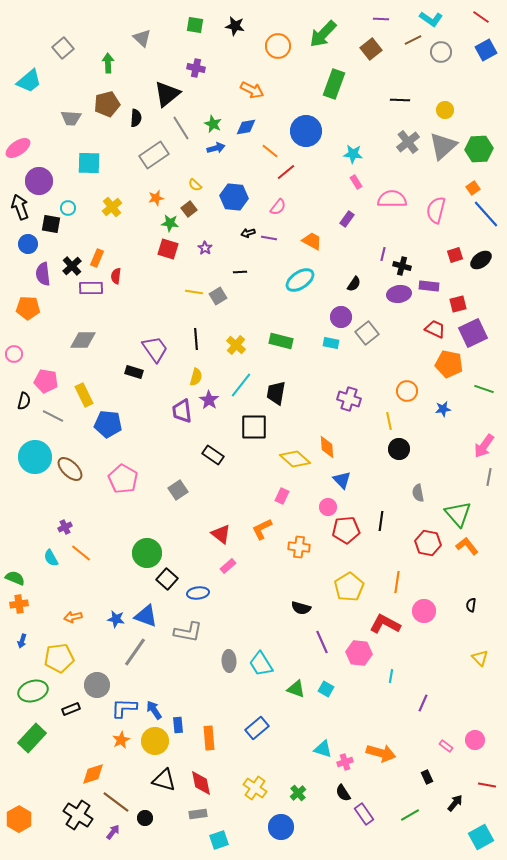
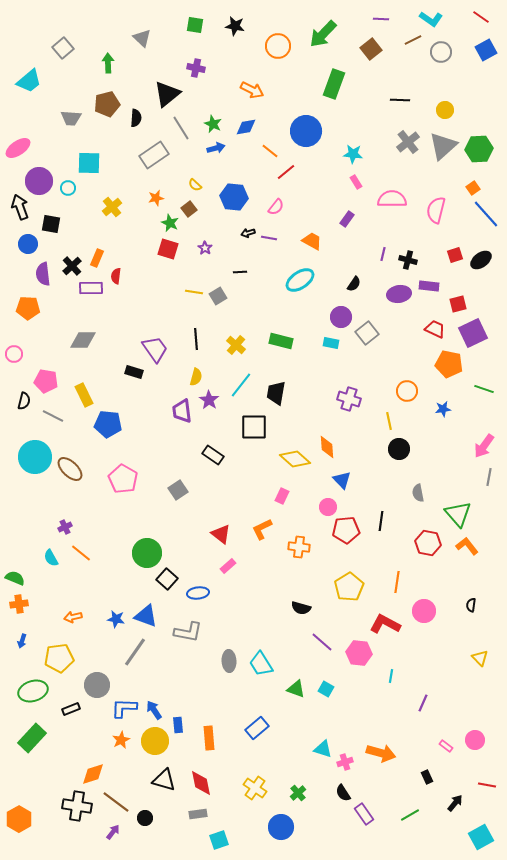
pink semicircle at (278, 207): moved 2 px left
cyan circle at (68, 208): moved 20 px up
green star at (170, 223): rotated 18 degrees clockwise
black cross at (402, 266): moved 6 px right, 6 px up
purple line at (322, 642): rotated 25 degrees counterclockwise
black cross at (78, 815): moved 1 px left, 9 px up; rotated 24 degrees counterclockwise
